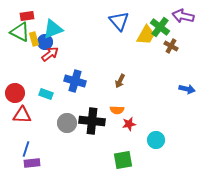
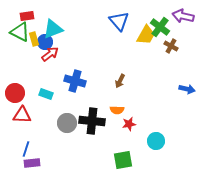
cyan circle: moved 1 px down
